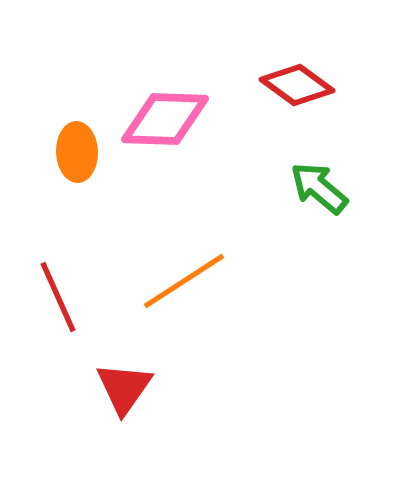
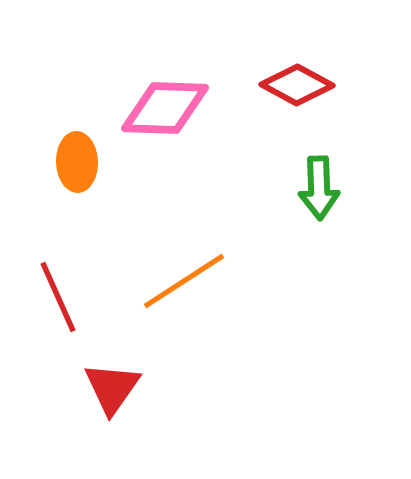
red diamond: rotated 8 degrees counterclockwise
pink diamond: moved 11 px up
orange ellipse: moved 10 px down
green arrow: rotated 132 degrees counterclockwise
red triangle: moved 12 px left
